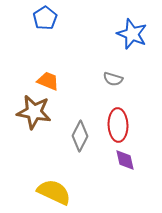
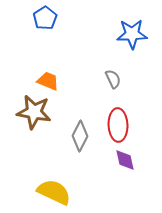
blue star: rotated 24 degrees counterclockwise
gray semicircle: rotated 132 degrees counterclockwise
